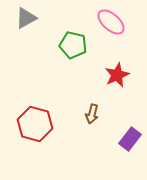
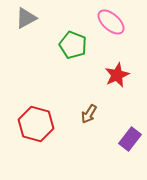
green pentagon: rotated 8 degrees clockwise
brown arrow: moved 3 px left; rotated 18 degrees clockwise
red hexagon: moved 1 px right
